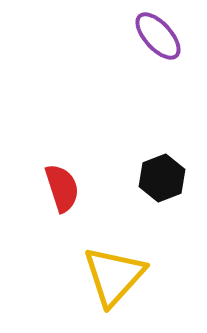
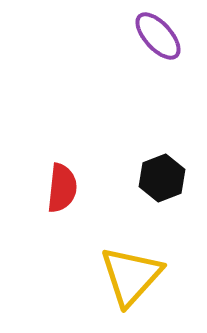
red semicircle: rotated 24 degrees clockwise
yellow triangle: moved 17 px right
